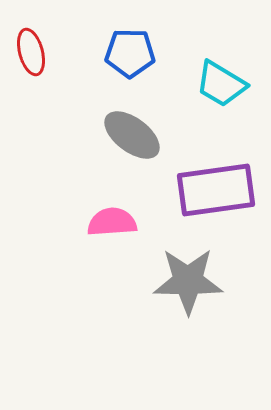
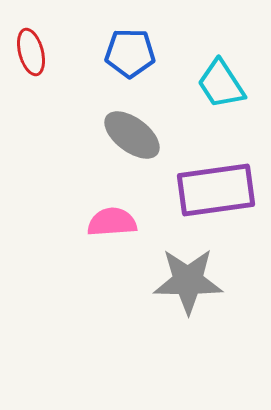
cyan trapezoid: rotated 26 degrees clockwise
